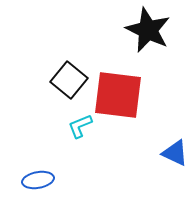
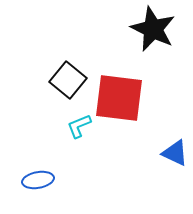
black star: moved 5 px right, 1 px up
black square: moved 1 px left
red square: moved 1 px right, 3 px down
cyan L-shape: moved 1 px left
